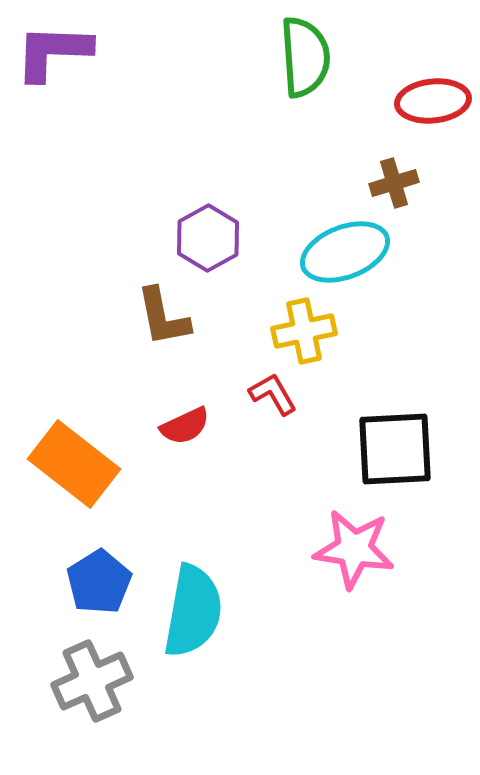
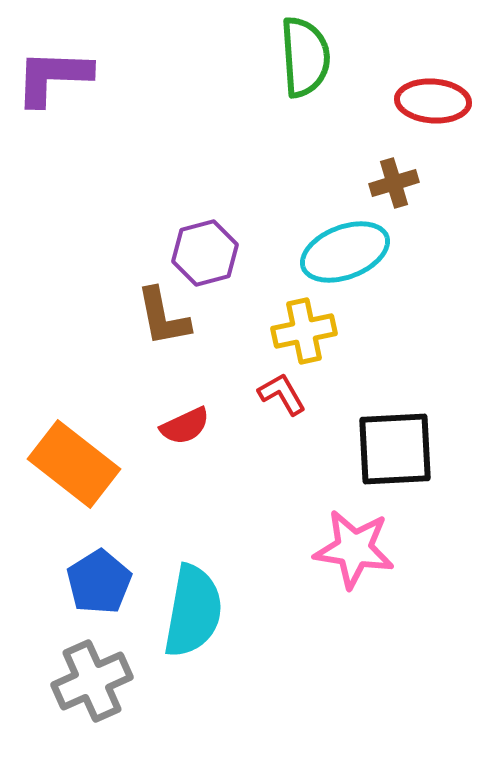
purple L-shape: moved 25 px down
red ellipse: rotated 10 degrees clockwise
purple hexagon: moved 3 px left, 15 px down; rotated 14 degrees clockwise
red L-shape: moved 9 px right
